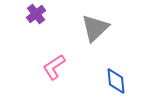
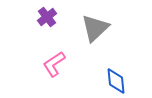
purple cross: moved 11 px right, 3 px down
pink L-shape: moved 3 px up
